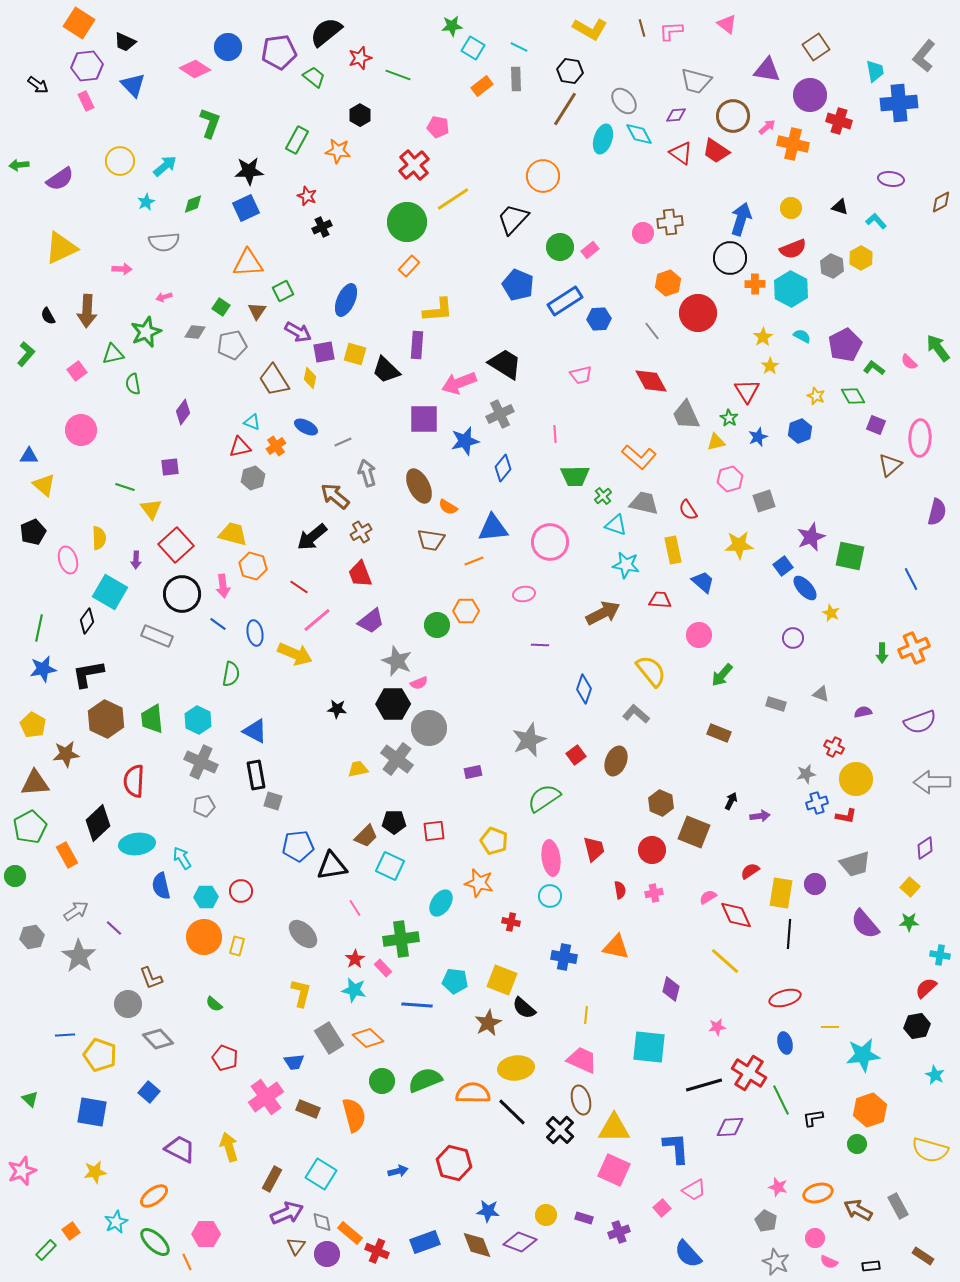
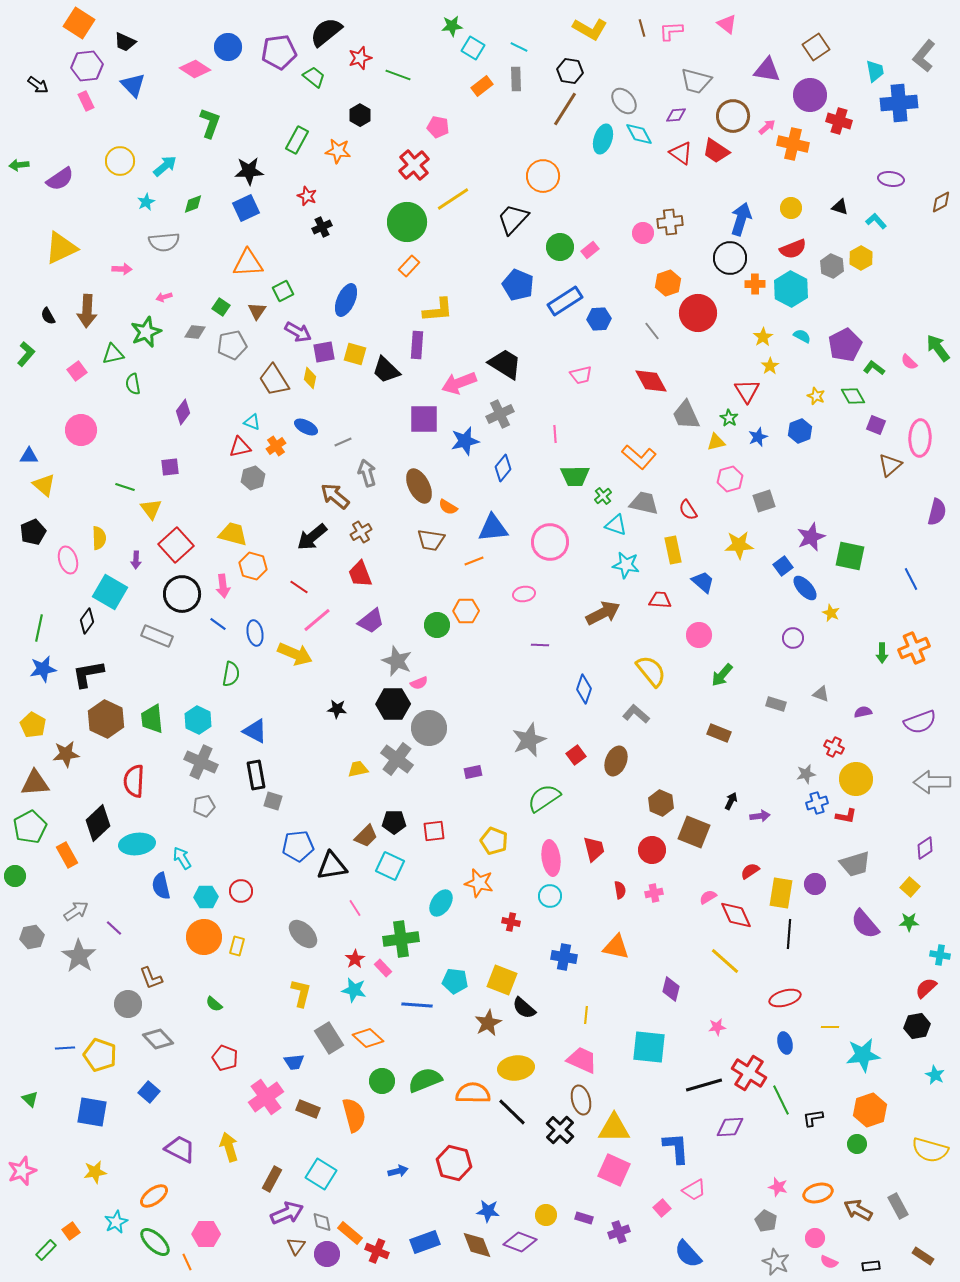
blue line at (65, 1035): moved 13 px down
